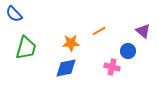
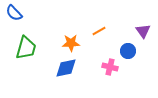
blue semicircle: moved 1 px up
purple triangle: rotated 14 degrees clockwise
pink cross: moved 2 px left
